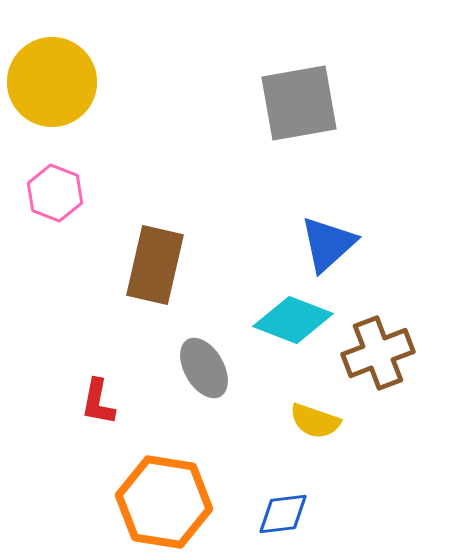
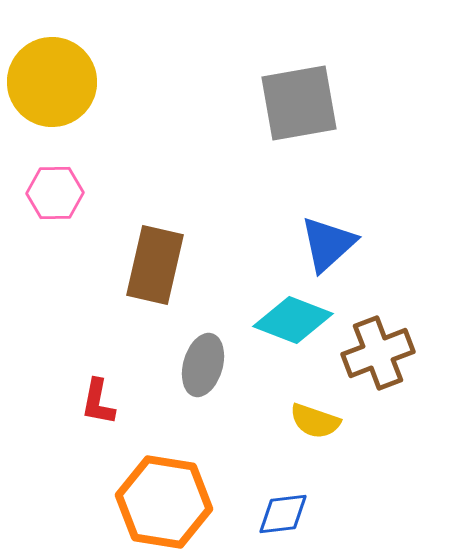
pink hexagon: rotated 22 degrees counterclockwise
gray ellipse: moved 1 px left, 3 px up; rotated 46 degrees clockwise
